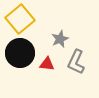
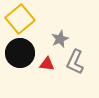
gray L-shape: moved 1 px left
